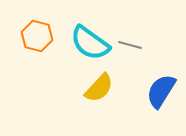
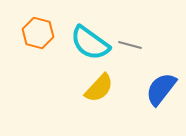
orange hexagon: moved 1 px right, 3 px up
blue semicircle: moved 2 px up; rotated 6 degrees clockwise
